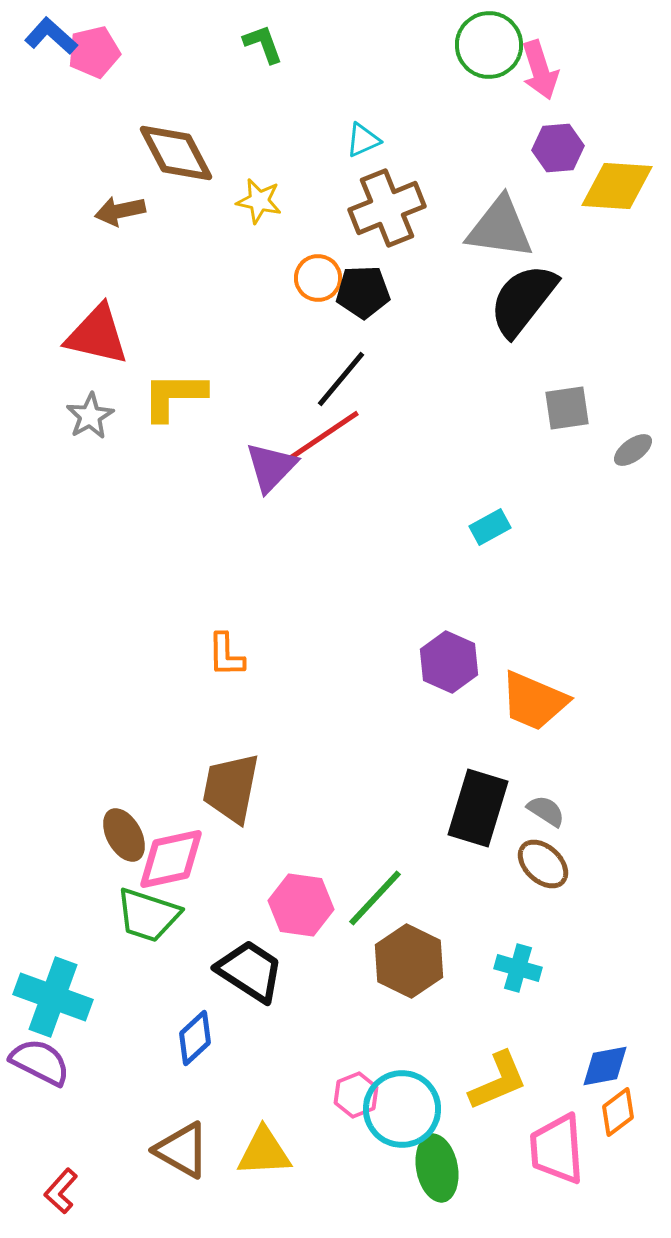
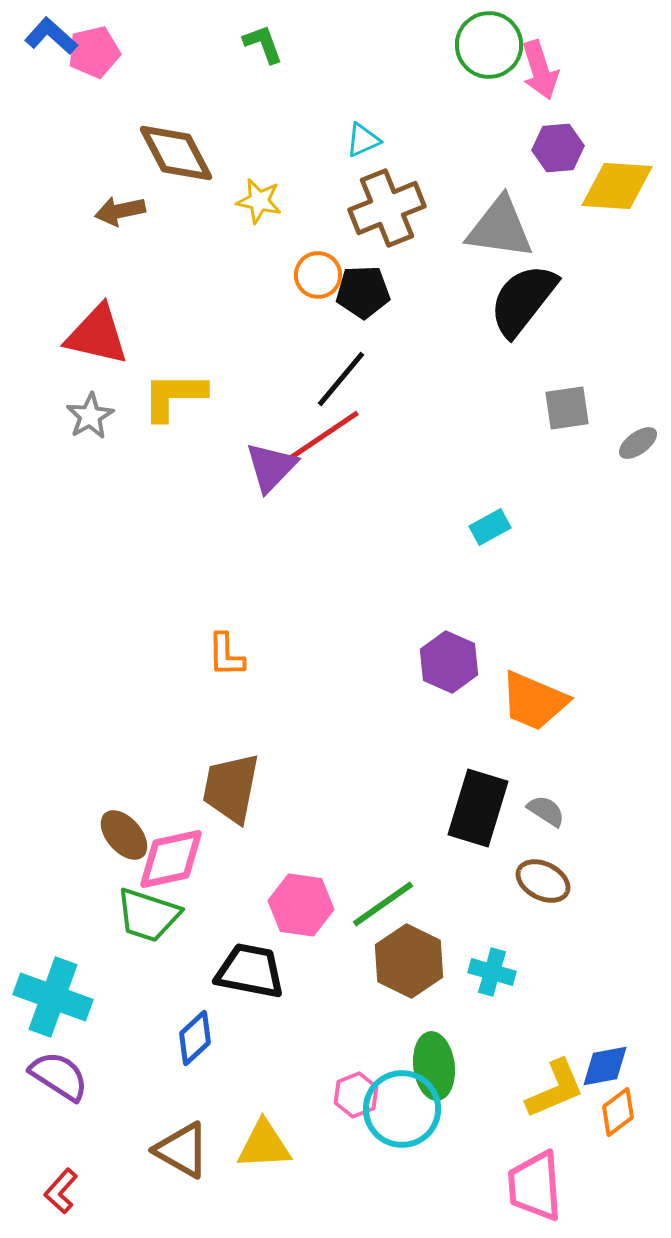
orange circle at (318, 278): moved 3 px up
gray ellipse at (633, 450): moved 5 px right, 7 px up
brown ellipse at (124, 835): rotated 12 degrees counterclockwise
brown ellipse at (543, 864): moved 17 px down; rotated 16 degrees counterclockwise
green line at (375, 898): moved 8 px right, 6 px down; rotated 12 degrees clockwise
cyan cross at (518, 968): moved 26 px left, 4 px down
black trapezoid at (250, 971): rotated 22 degrees counterclockwise
purple semicircle at (40, 1062): moved 19 px right, 14 px down; rotated 6 degrees clockwise
yellow L-shape at (498, 1081): moved 57 px right, 8 px down
pink trapezoid at (557, 1149): moved 22 px left, 37 px down
yellow triangle at (264, 1152): moved 7 px up
green ellipse at (437, 1168): moved 3 px left, 102 px up; rotated 4 degrees clockwise
